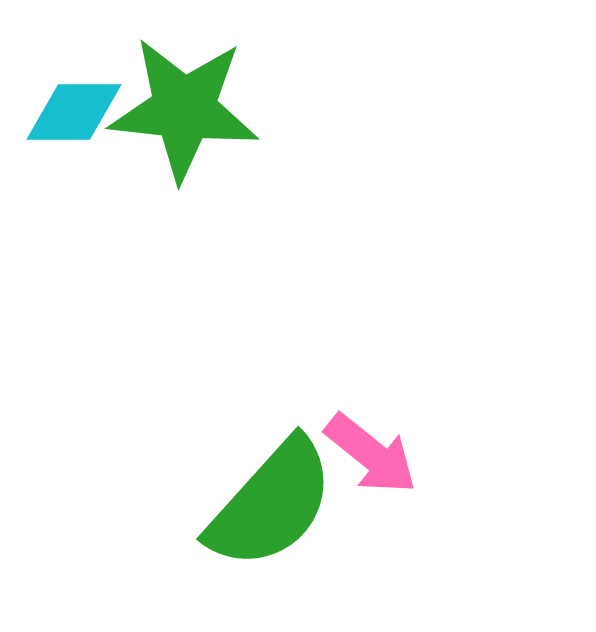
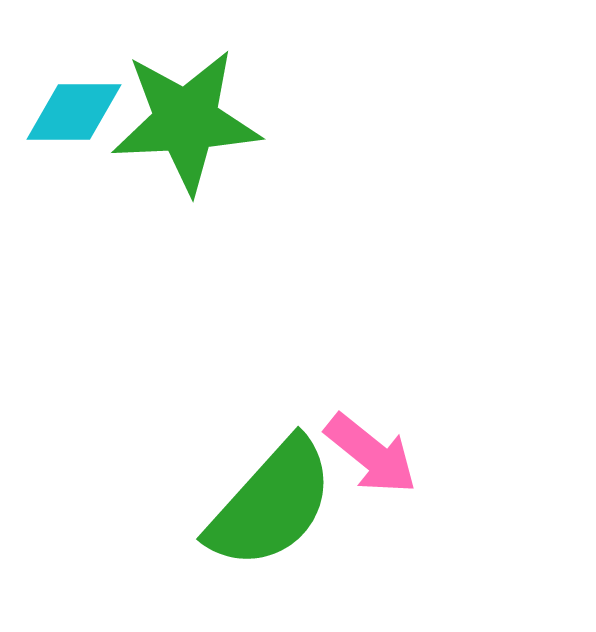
green star: moved 2 px right, 12 px down; rotated 9 degrees counterclockwise
